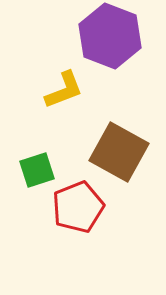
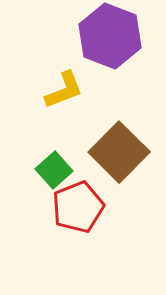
brown square: rotated 16 degrees clockwise
green square: moved 17 px right; rotated 24 degrees counterclockwise
